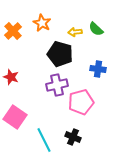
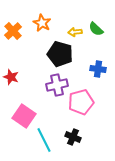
pink square: moved 9 px right, 1 px up
